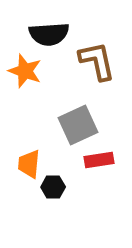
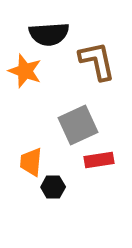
orange trapezoid: moved 2 px right, 2 px up
